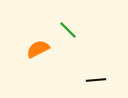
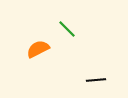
green line: moved 1 px left, 1 px up
